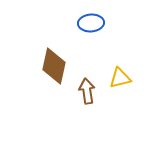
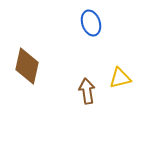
blue ellipse: rotated 75 degrees clockwise
brown diamond: moved 27 px left
